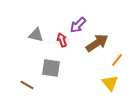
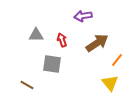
purple arrow: moved 5 px right, 9 px up; rotated 36 degrees clockwise
gray triangle: rotated 14 degrees counterclockwise
gray square: moved 1 px right, 4 px up
